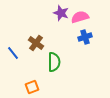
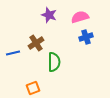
purple star: moved 12 px left, 2 px down
blue cross: moved 1 px right
brown cross: rotated 21 degrees clockwise
blue line: rotated 64 degrees counterclockwise
orange square: moved 1 px right, 1 px down
